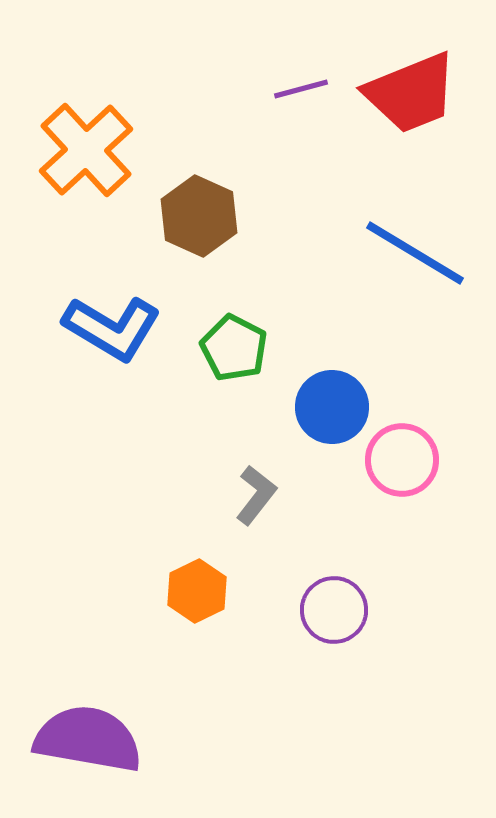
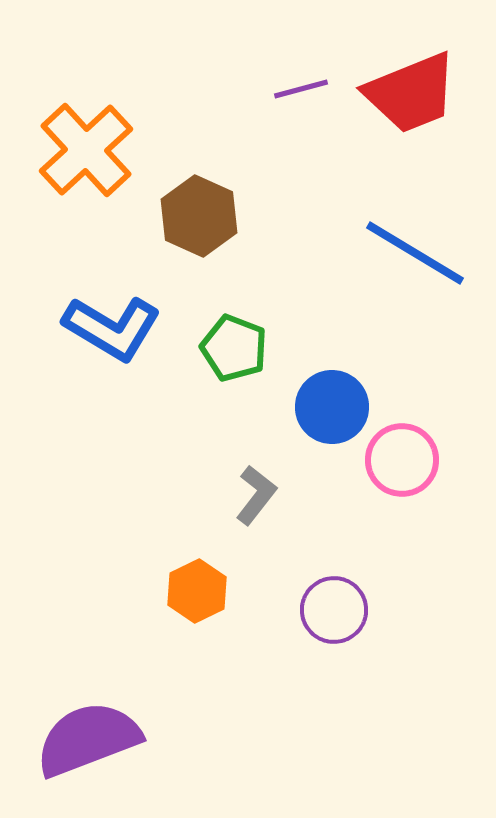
green pentagon: rotated 6 degrees counterclockwise
purple semicircle: rotated 31 degrees counterclockwise
